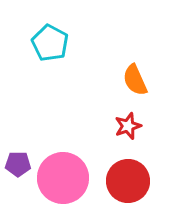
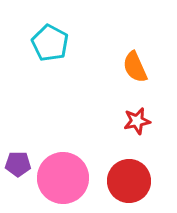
orange semicircle: moved 13 px up
red star: moved 9 px right, 5 px up; rotated 8 degrees clockwise
red circle: moved 1 px right
